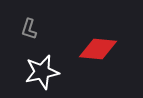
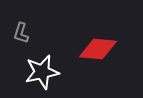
gray L-shape: moved 8 px left, 4 px down
